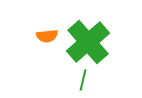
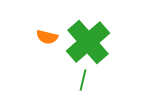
orange semicircle: moved 1 px down; rotated 20 degrees clockwise
